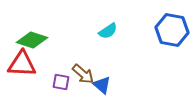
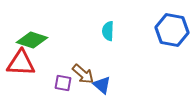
cyan semicircle: rotated 126 degrees clockwise
red triangle: moved 1 px left, 1 px up
purple square: moved 2 px right, 1 px down
